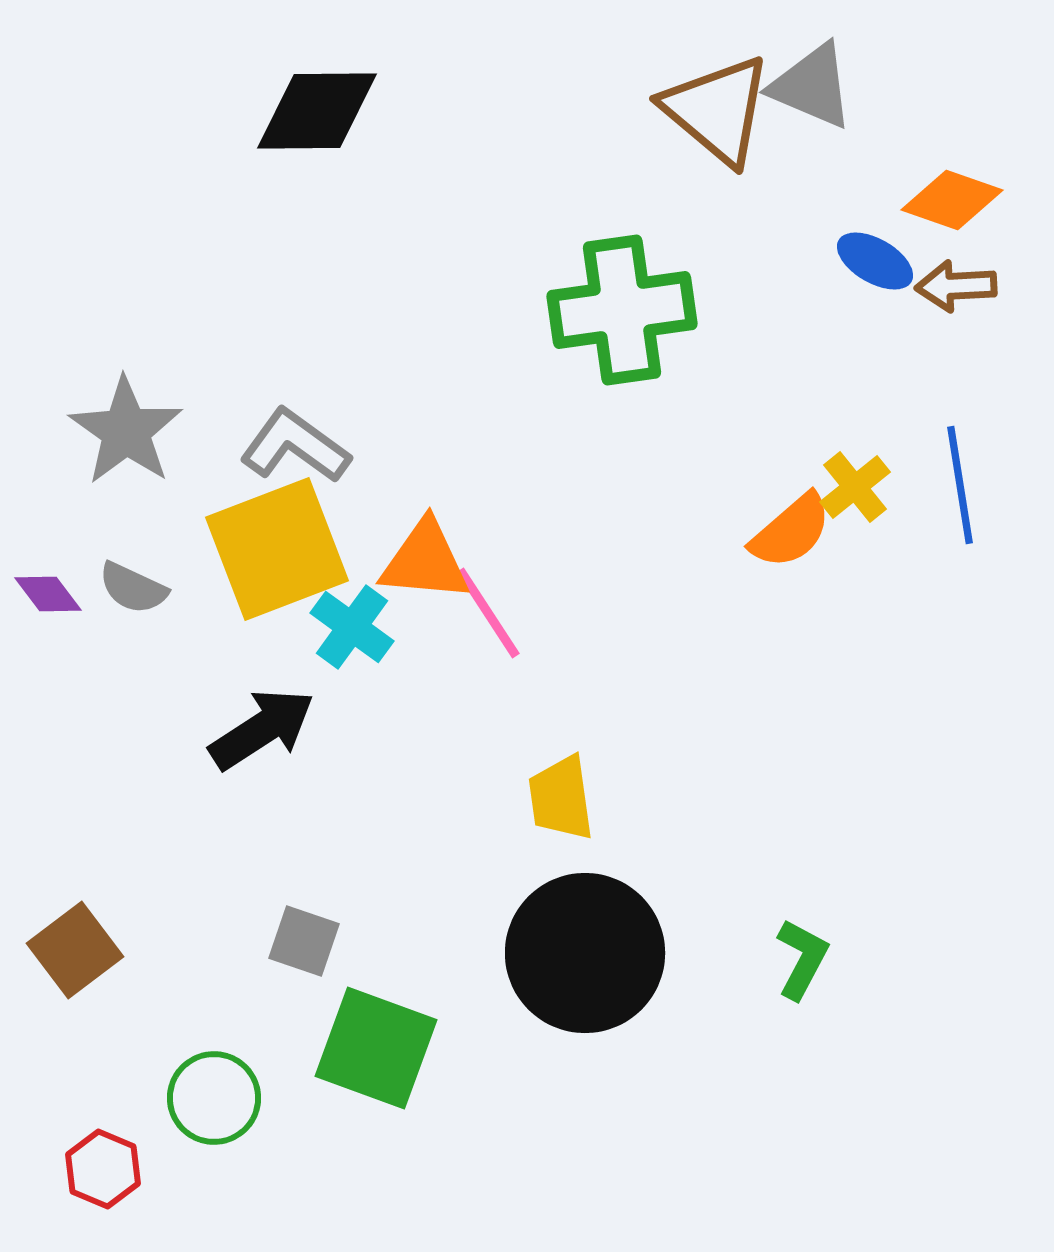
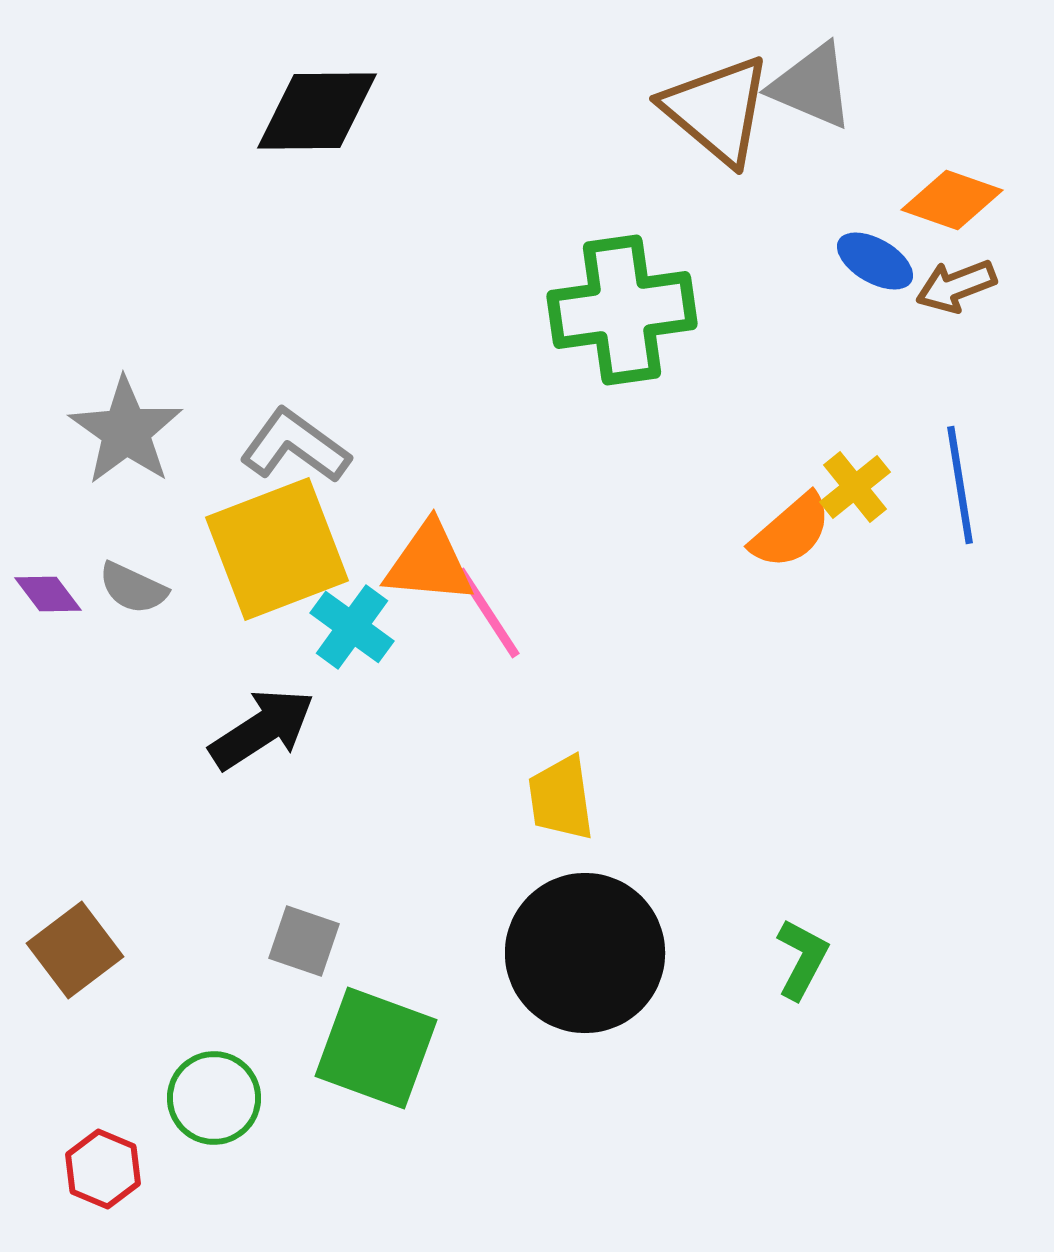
brown arrow: rotated 18 degrees counterclockwise
orange triangle: moved 4 px right, 2 px down
